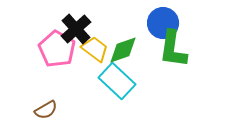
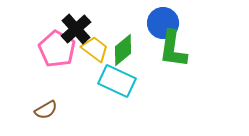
green diamond: rotated 20 degrees counterclockwise
cyan rectangle: rotated 18 degrees counterclockwise
